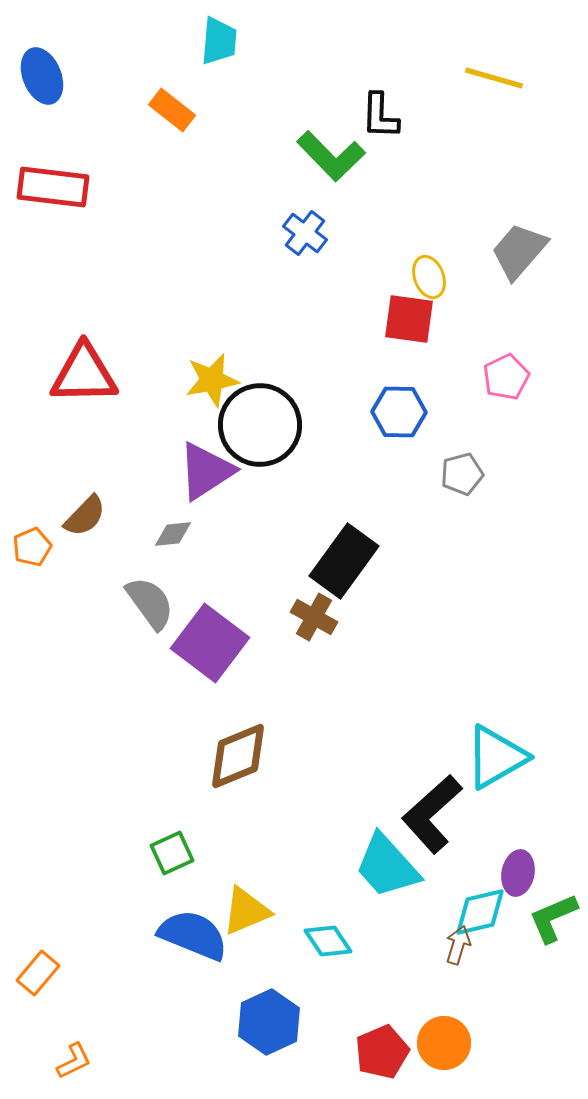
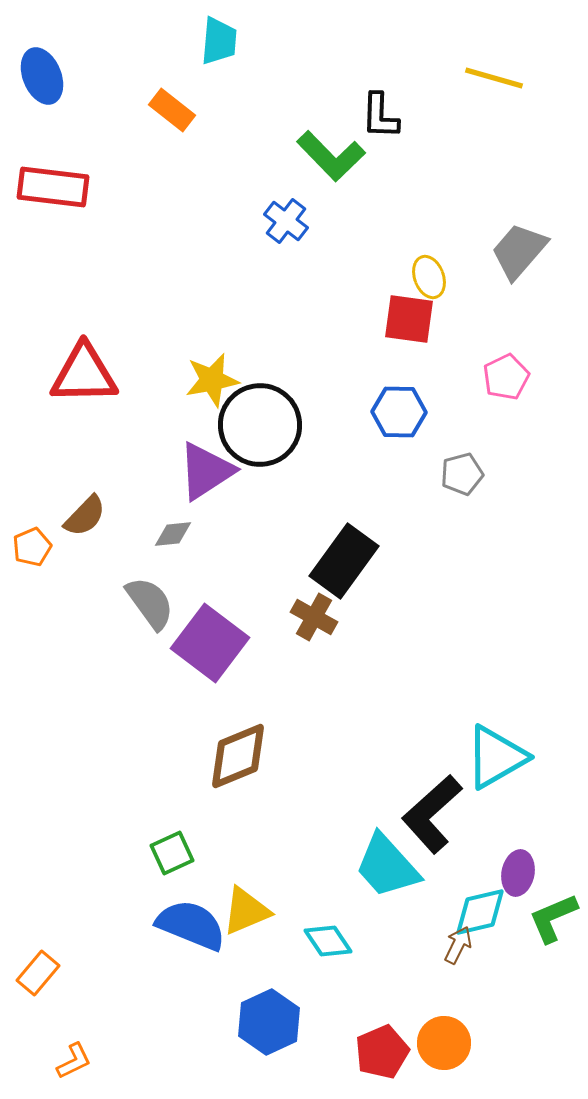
blue cross at (305, 233): moved 19 px left, 12 px up
blue semicircle at (193, 935): moved 2 px left, 10 px up
brown arrow at (458, 945): rotated 9 degrees clockwise
